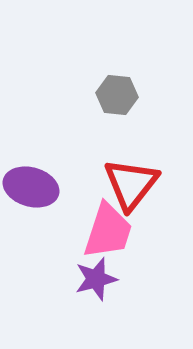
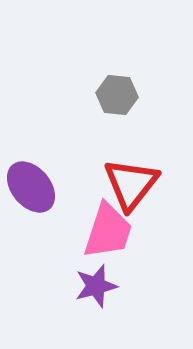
purple ellipse: rotated 34 degrees clockwise
purple star: moved 7 px down
